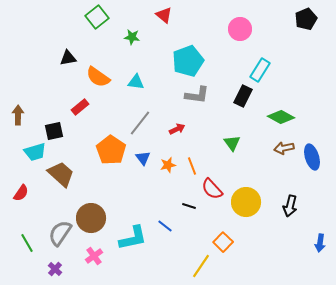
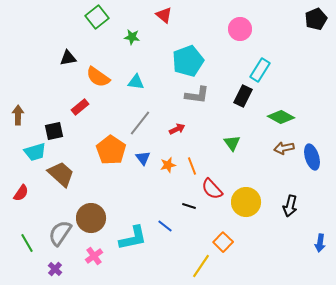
black pentagon at (306, 19): moved 10 px right
